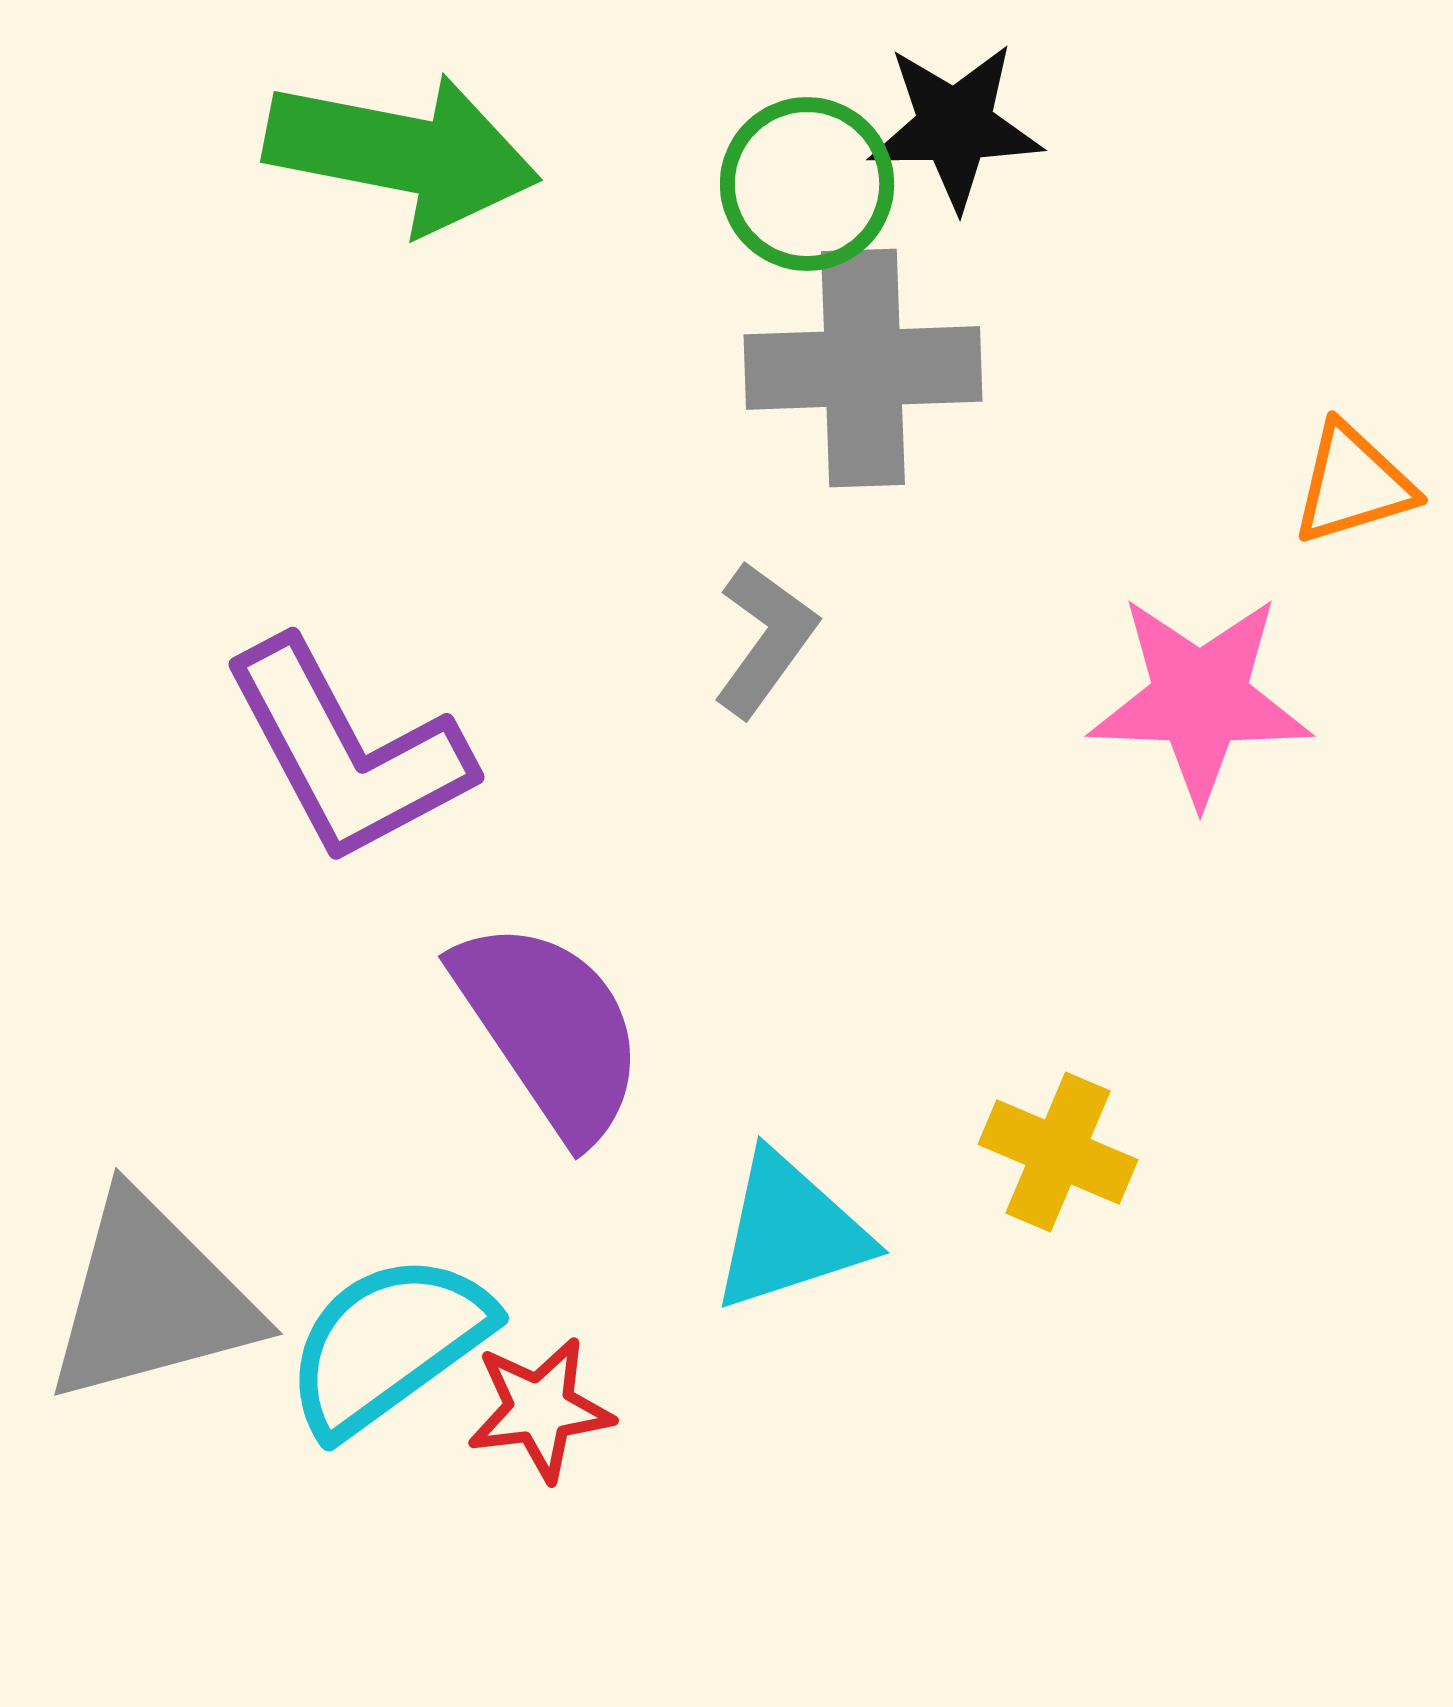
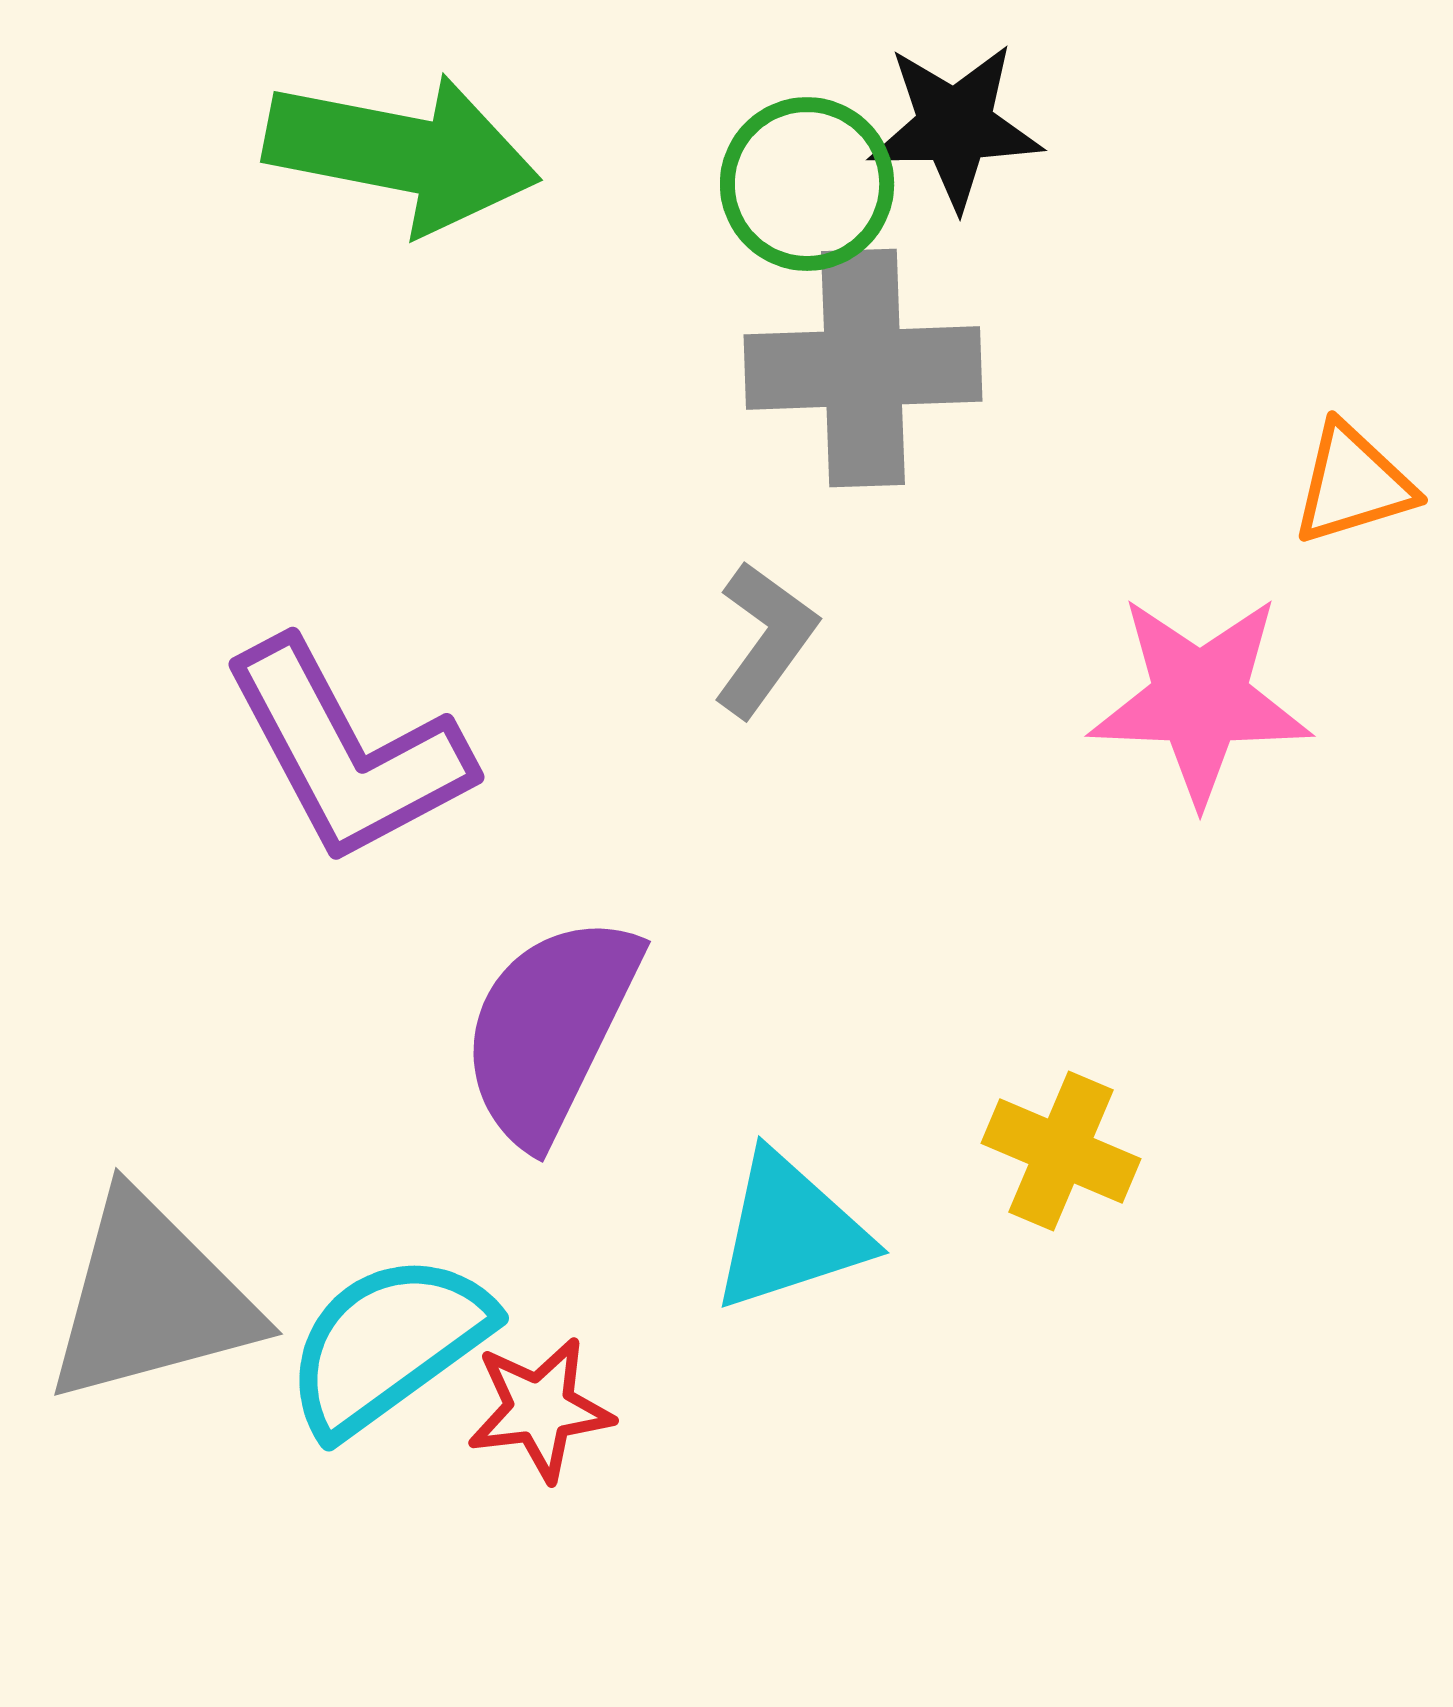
purple semicircle: rotated 120 degrees counterclockwise
yellow cross: moved 3 px right, 1 px up
